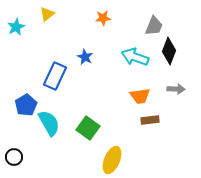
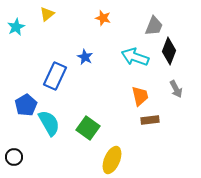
orange star: rotated 21 degrees clockwise
gray arrow: rotated 60 degrees clockwise
orange trapezoid: rotated 95 degrees counterclockwise
